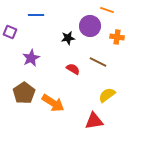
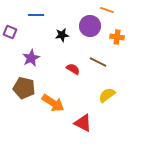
black star: moved 6 px left, 3 px up
brown pentagon: moved 5 px up; rotated 25 degrees counterclockwise
red triangle: moved 11 px left, 2 px down; rotated 36 degrees clockwise
